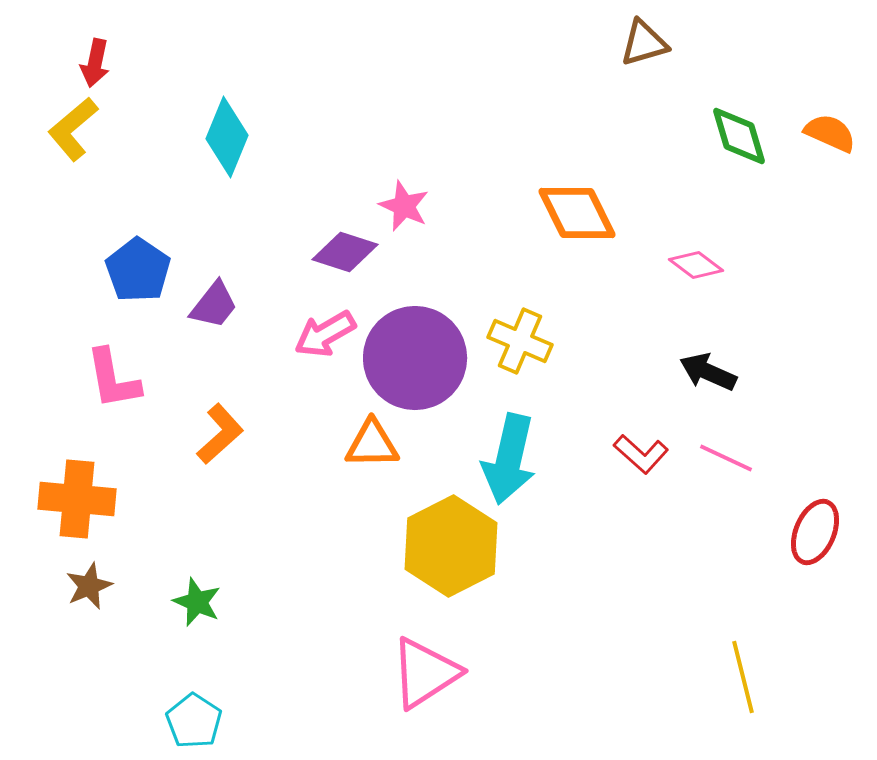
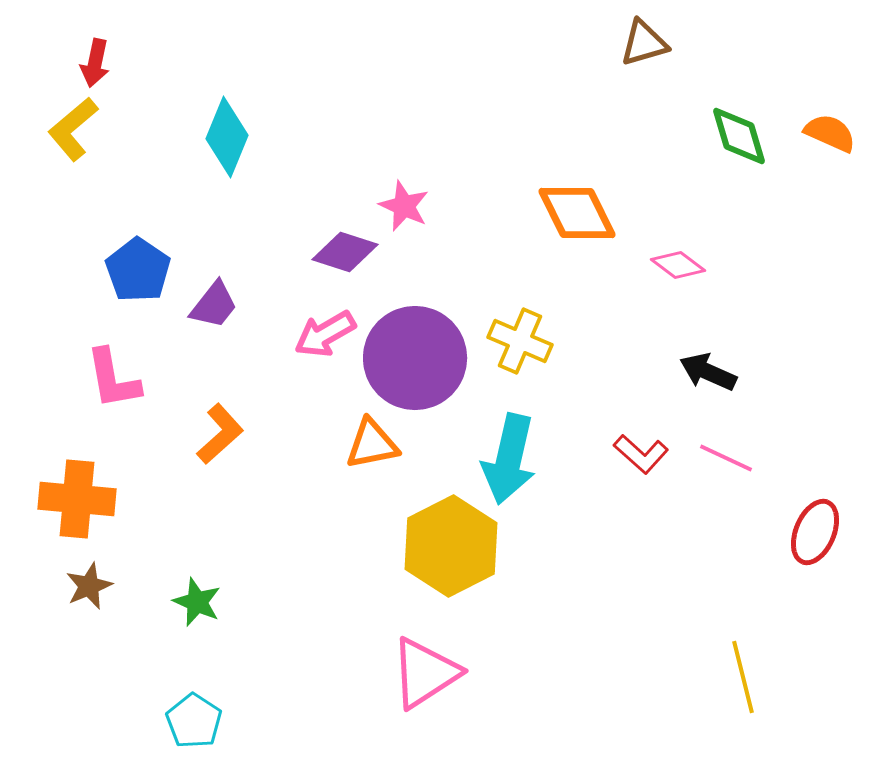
pink diamond: moved 18 px left
orange triangle: rotated 10 degrees counterclockwise
